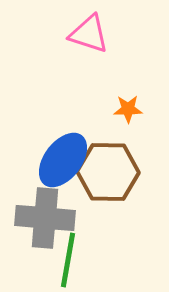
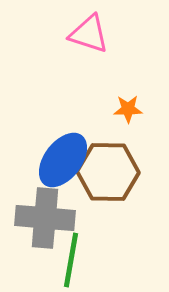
green line: moved 3 px right
